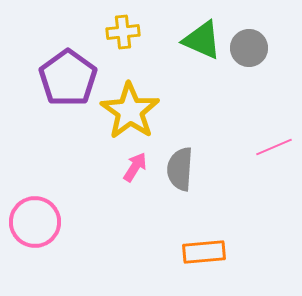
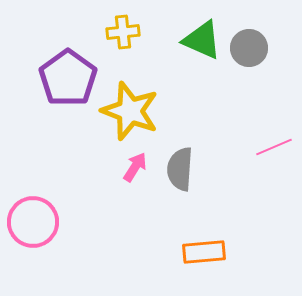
yellow star: rotated 14 degrees counterclockwise
pink circle: moved 2 px left
